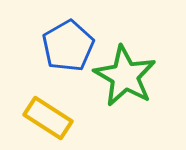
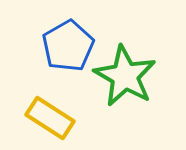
yellow rectangle: moved 2 px right
